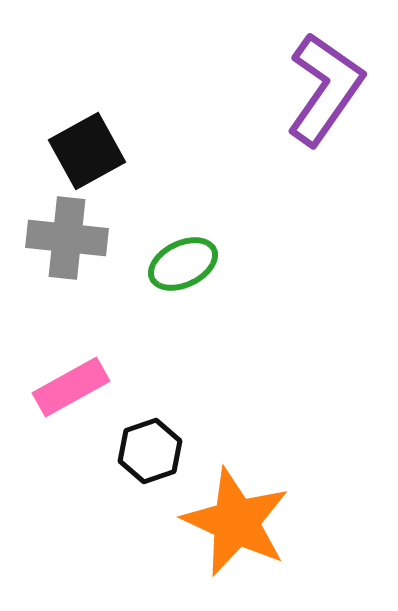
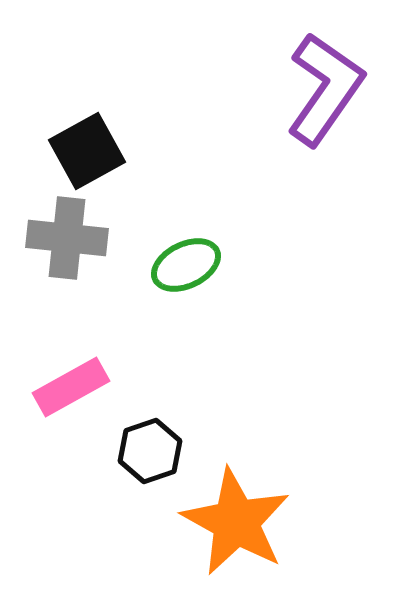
green ellipse: moved 3 px right, 1 px down
orange star: rotated 4 degrees clockwise
